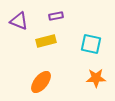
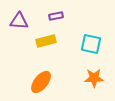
purple triangle: rotated 18 degrees counterclockwise
orange star: moved 2 px left
